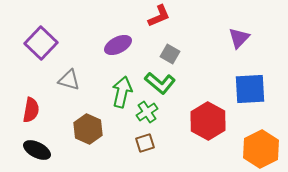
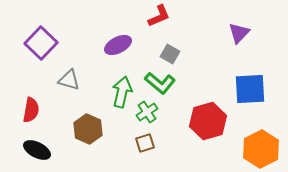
purple triangle: moved 5 px up
red hexagon: rotated 15 degrees clockwise
